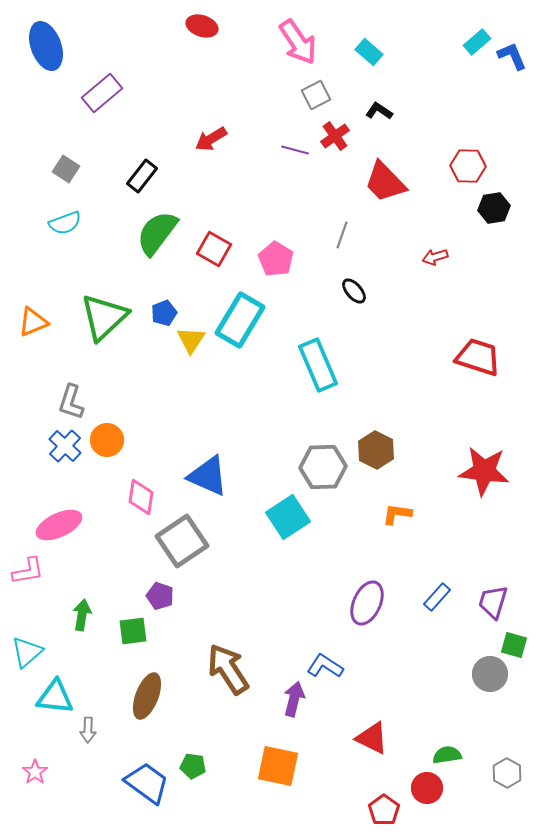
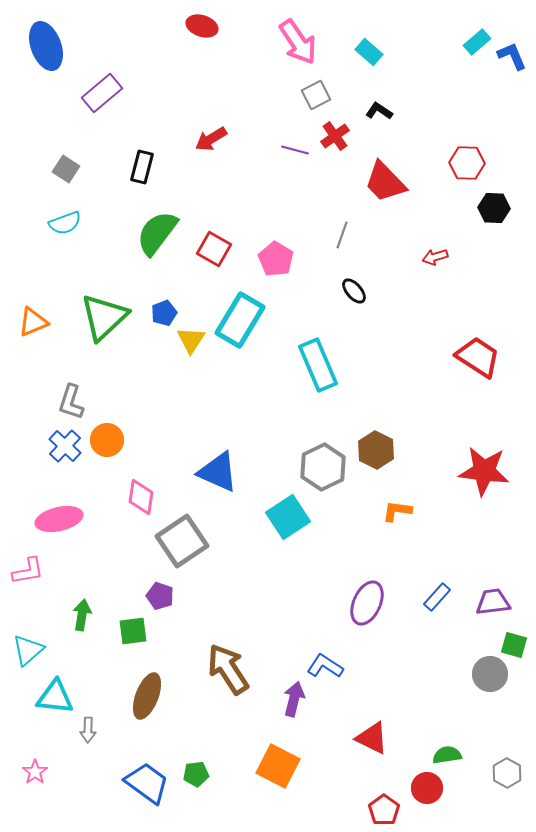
red hexagon at (468, 166): moved 1 px left, 3 px up
black rectangle at (142, 176): moved 9 px up; rotated 24 degrees counterclockwise
black hexagon at (494, 208): rotated 12 degrees clockwise
red trapezoid at (478, 357): rotated 15 degrees clockwise
gray hexagon at (323, 467): rotated 24 degrees counterclockwise
blue triangle at (208, 476): moved 10 px right, 4 px up
orange L-shape at (397, 514): moved 3 px up
pink ellipse at (59, 525): moved 6 px up; rotated 12 degrees clockwise
purple trapezoid at (493, 602): rotated 66 degrees clockwise
cyan triangle at (27, 652): moved 1 px right, 2 px up
green pentagon at (193, 766): moved 3 px right, 8 px down; rotated 15 degrees counterclockwise
orange square at (278, 766): rotated 15 degrees clockwise
